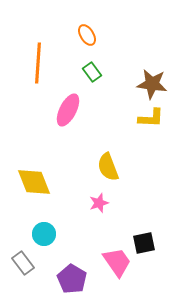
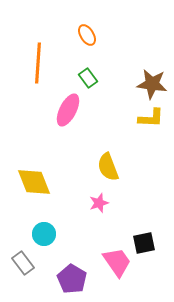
green rectangle: moved 4 px left, 6 px down
